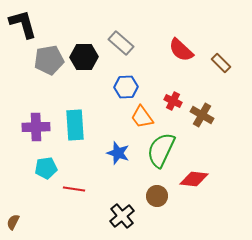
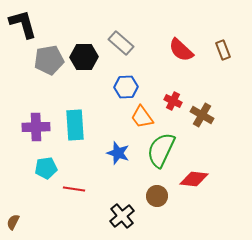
brown rectangle: moved 2 px right, 13 px up; rotated 24 degrees clockwise
